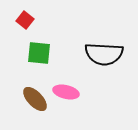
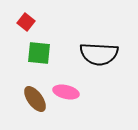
red square: moved 1 px right, 2 px down
black semicircle: moved 5 px left
brown ellipse: rotated 8 degrees clockwise
